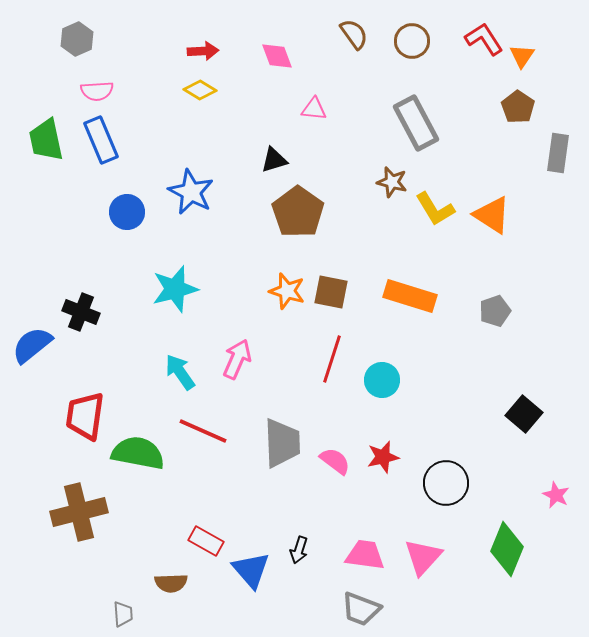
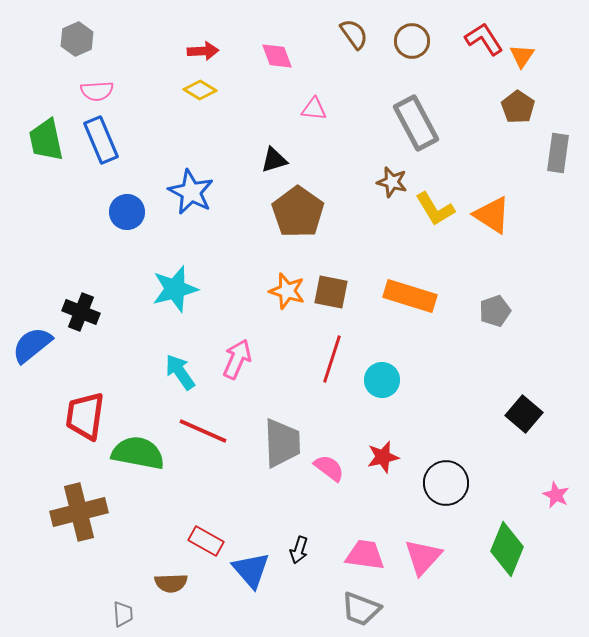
pink semicircle at (335, 461): moved 6 px left, 7 px down
